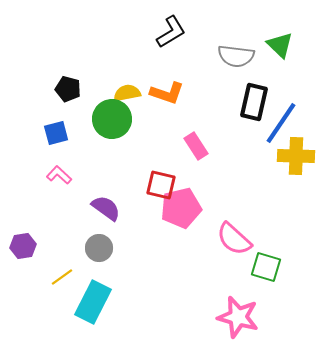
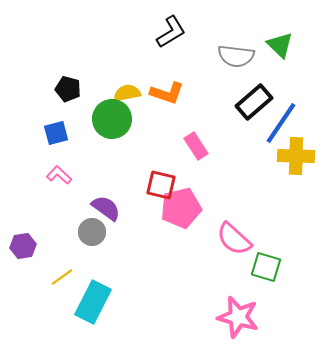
black rectangle: rotated 36 degrees clockwise
gray circle: moved 7 px left, 16 px up
